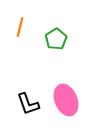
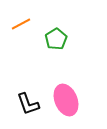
orange line: moved 1 px right, 3 px up; rotated 48 degrees clockwise
